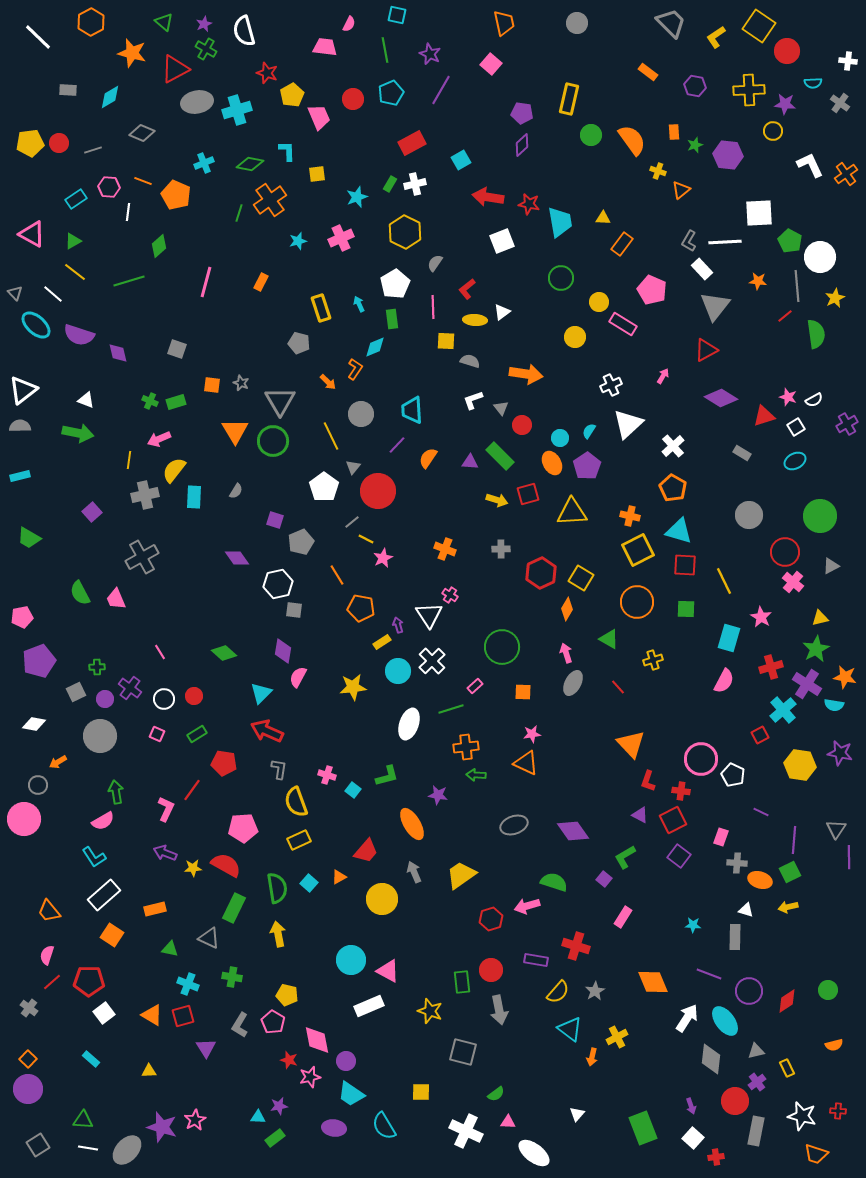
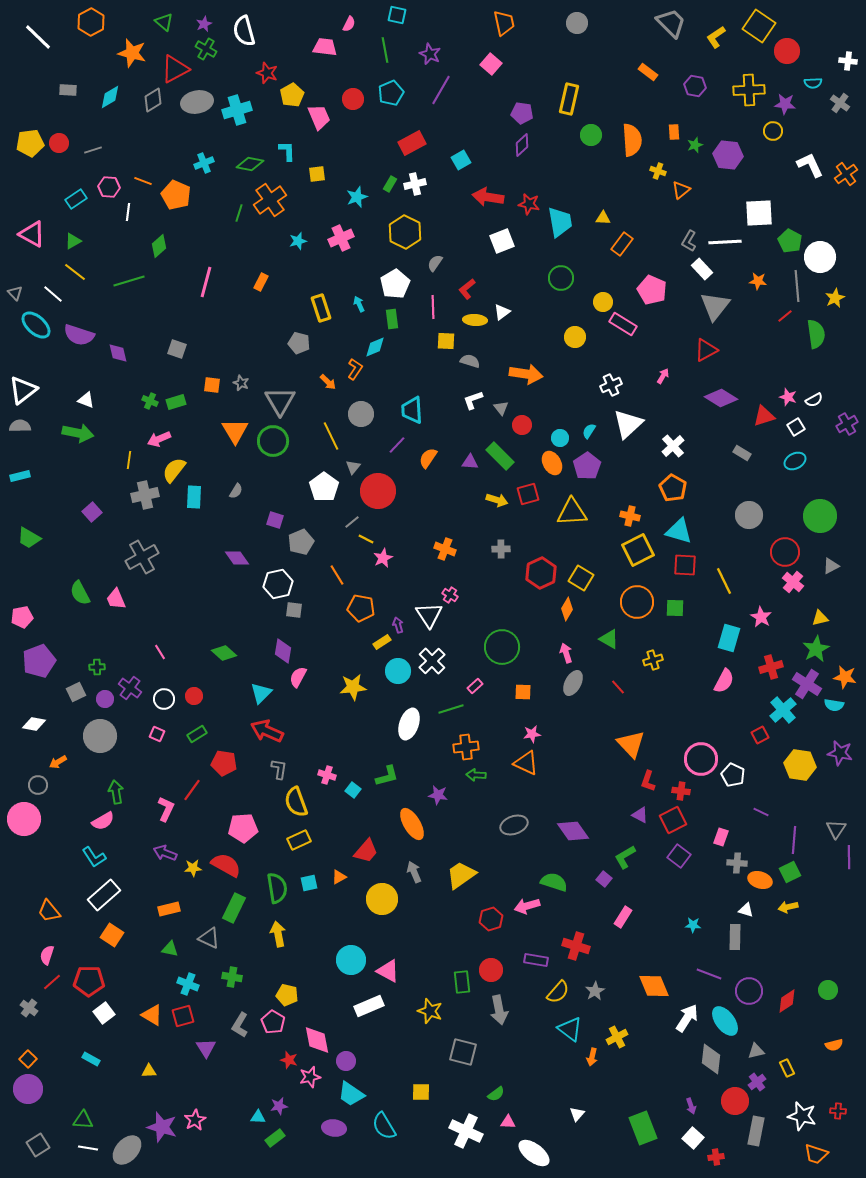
gray diamond at (142, 133): moved 11 px right, 33 px up; rotated 55 degrees counterclockwise
orange semicircle at (632, 140): rotated 32 degrees clockwise
yellow circle at (599, 302): moved 4 px right
green square at (686, 609): moved 11 px left, 1 px up
cyan square at (309, 883): rotated 36 degrees clockwise
orange rectangle at (155, 909): moved 14 px right
orange diamond at (653, 982): moved 1 px right, 4 px down
cyan rectangle at (91, 1059): rotated 12 degrees counterclockwise
